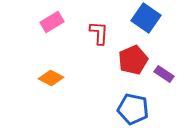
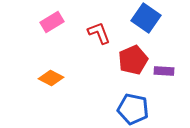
red L-shape: rotated 25 degrees counterclockwise
purple rectangle: moved 3 px up; rotated 30 degrees counterclockwise
